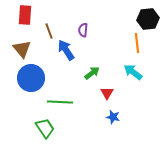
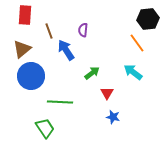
orange line: rotated 30 degrees counterclockwise
brown triangle: rotated 30 degrees clockwise
blue circle: moved 2 px up
